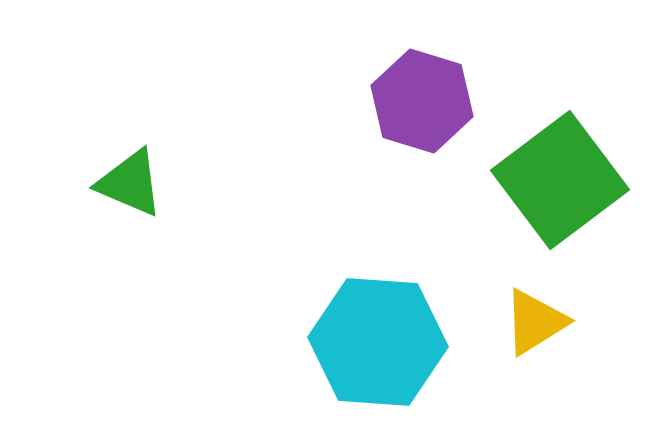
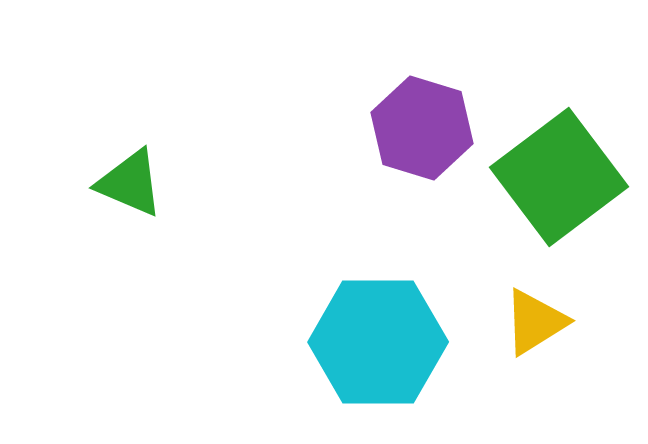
purple hexagon: moved 27 px down
green square: moved 1 px left, 3 px up
cyan hexagon: rotated 4 degrees counterclockwise
